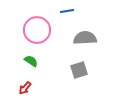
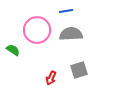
blue line: moved 1 px left
gray semicircle: moved 14 px left, 4 px up
green semicircle: moved 18 px left, 11 px up
red arrow: moved 26 px right, 10 px up; rotated 16 degrees counterclockwise
